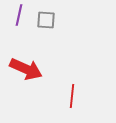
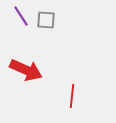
purple line: moved 2 px right, 1 px down; rotated 45 degrees counterclockwise
red arrow: moved 1 px down
